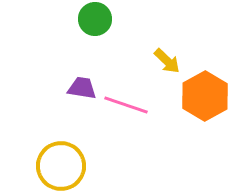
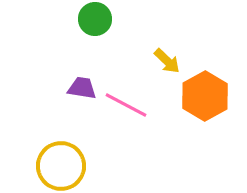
pink line: rotated 9 degrees clockwise
